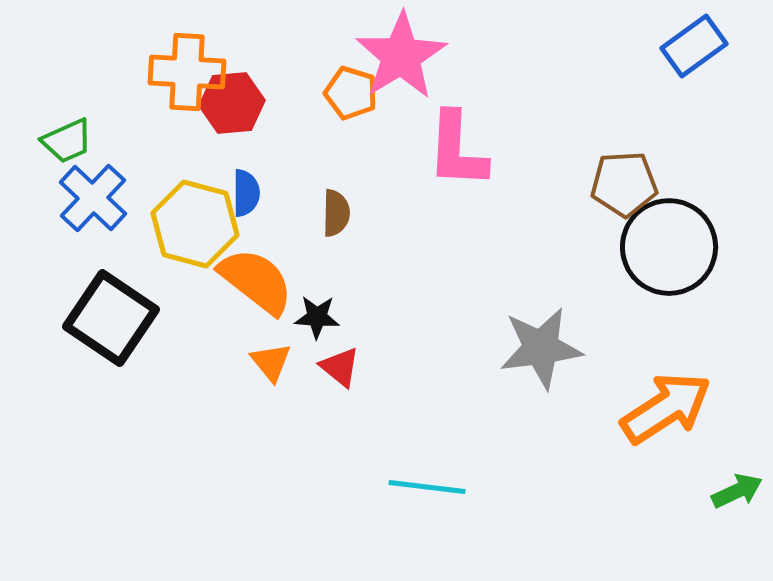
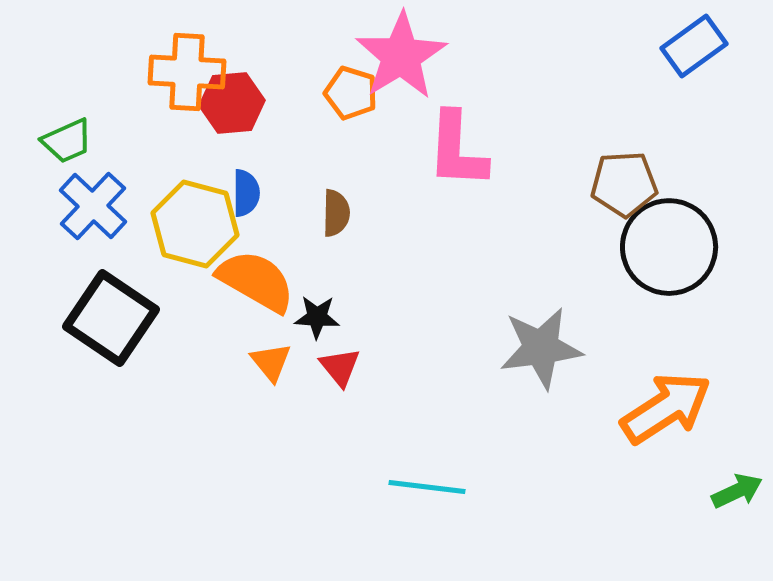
blue cross: moved 8 px down
orange semicircle: rotated 8 degrees counterclockwise
red triangle: rotated 12 degrees clockwise
